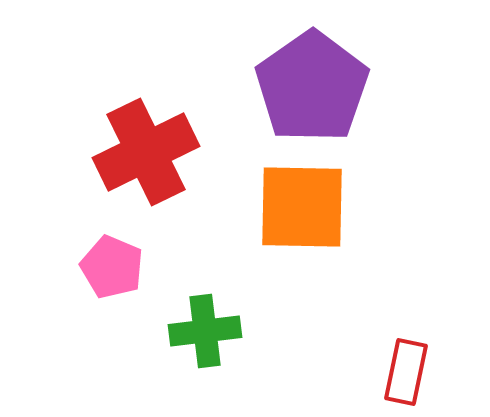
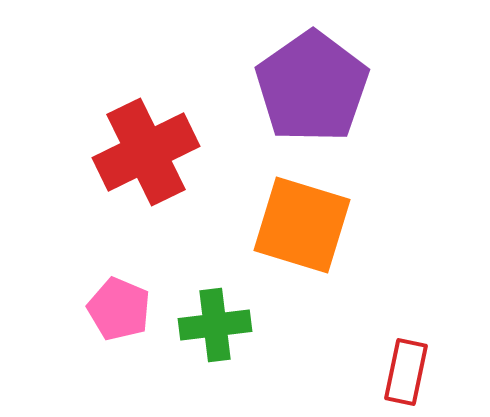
orange square: moved 18 px down; rotated 16 degrees clockwise
pink pentagon: moved 7 px right, 42 px down
green cross: moved 10 px right, 6 px up
